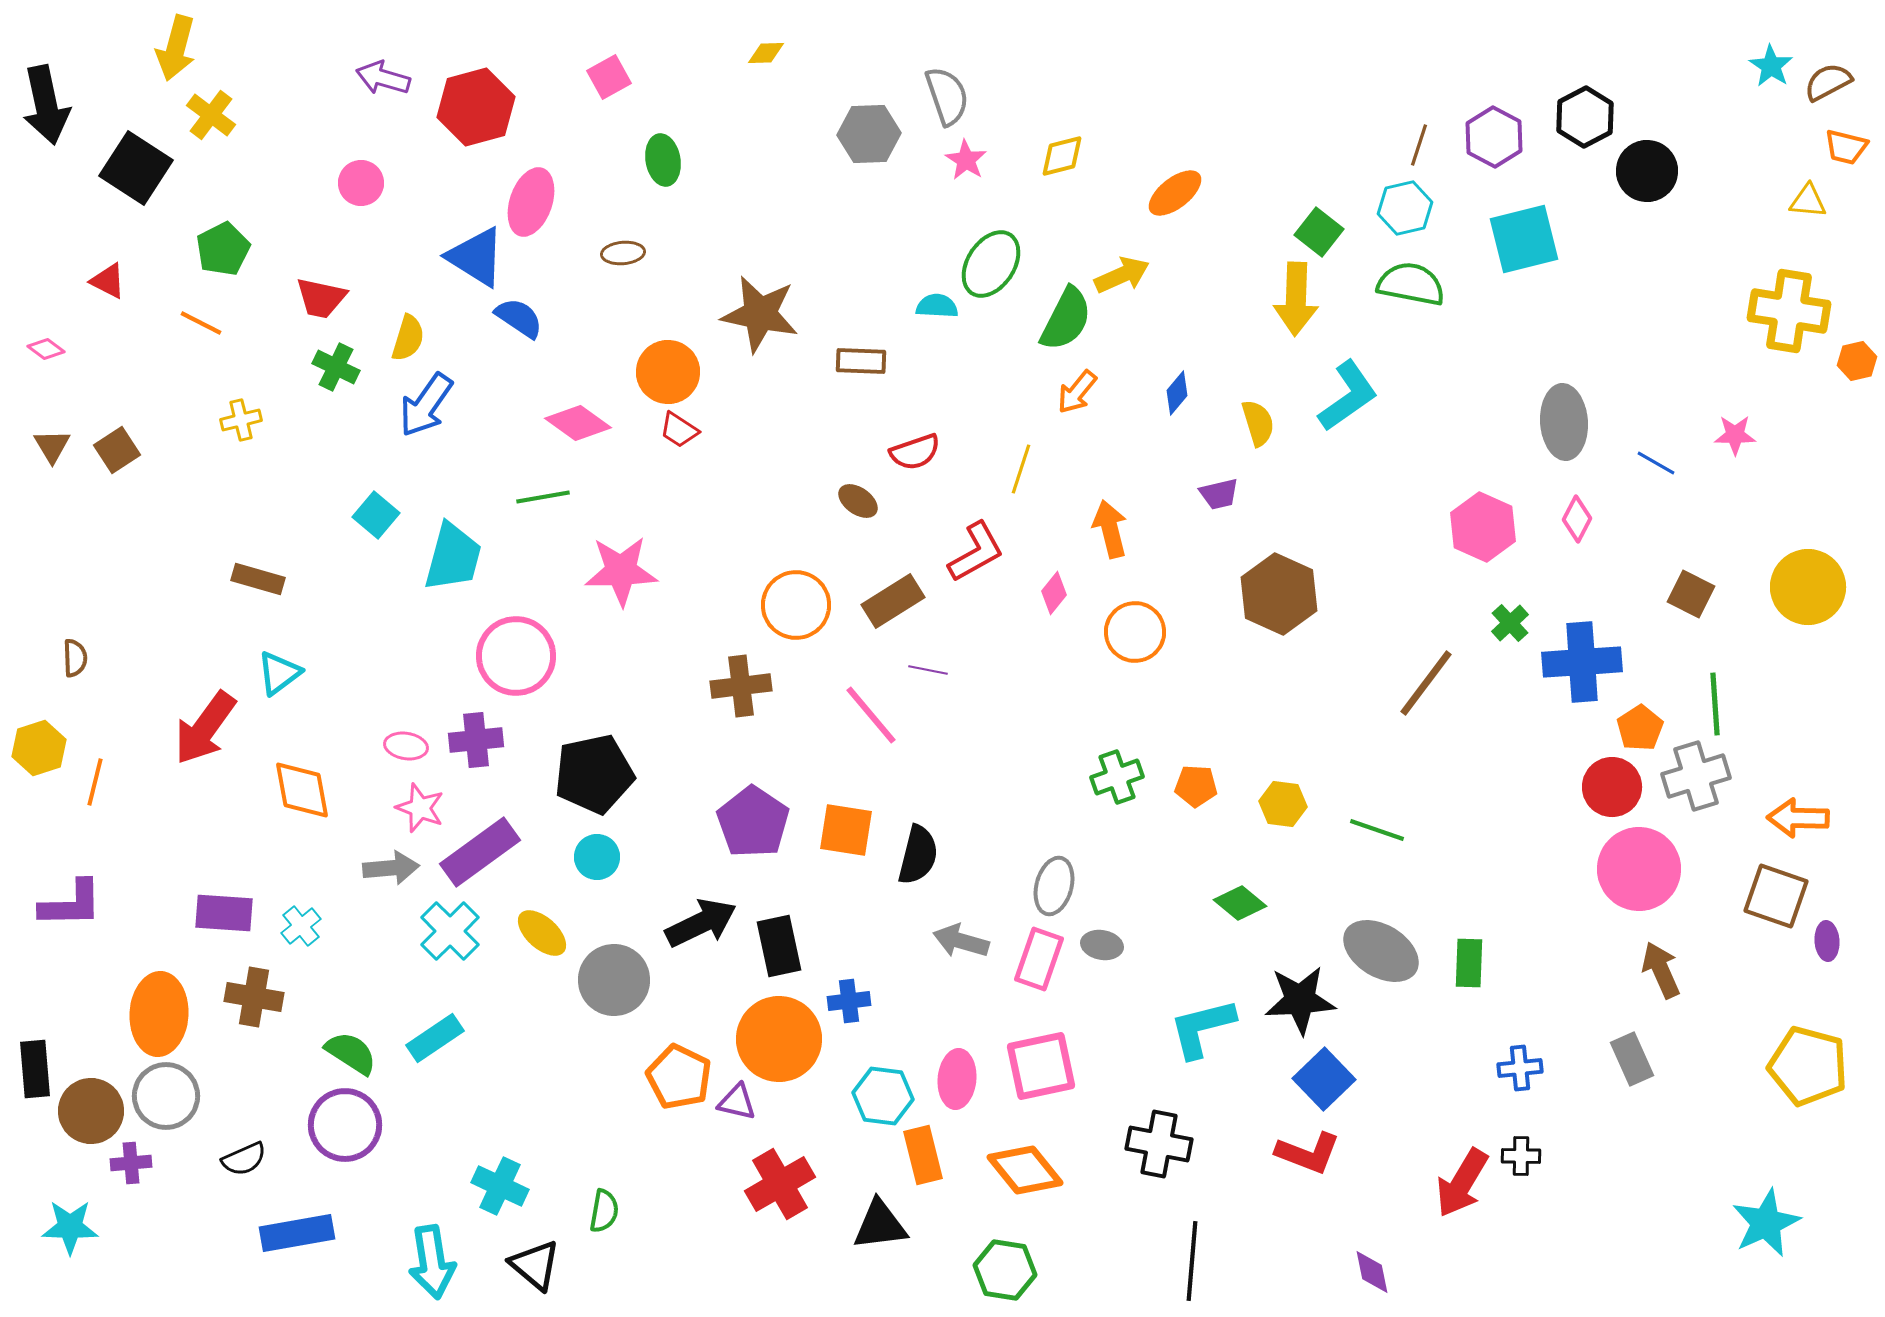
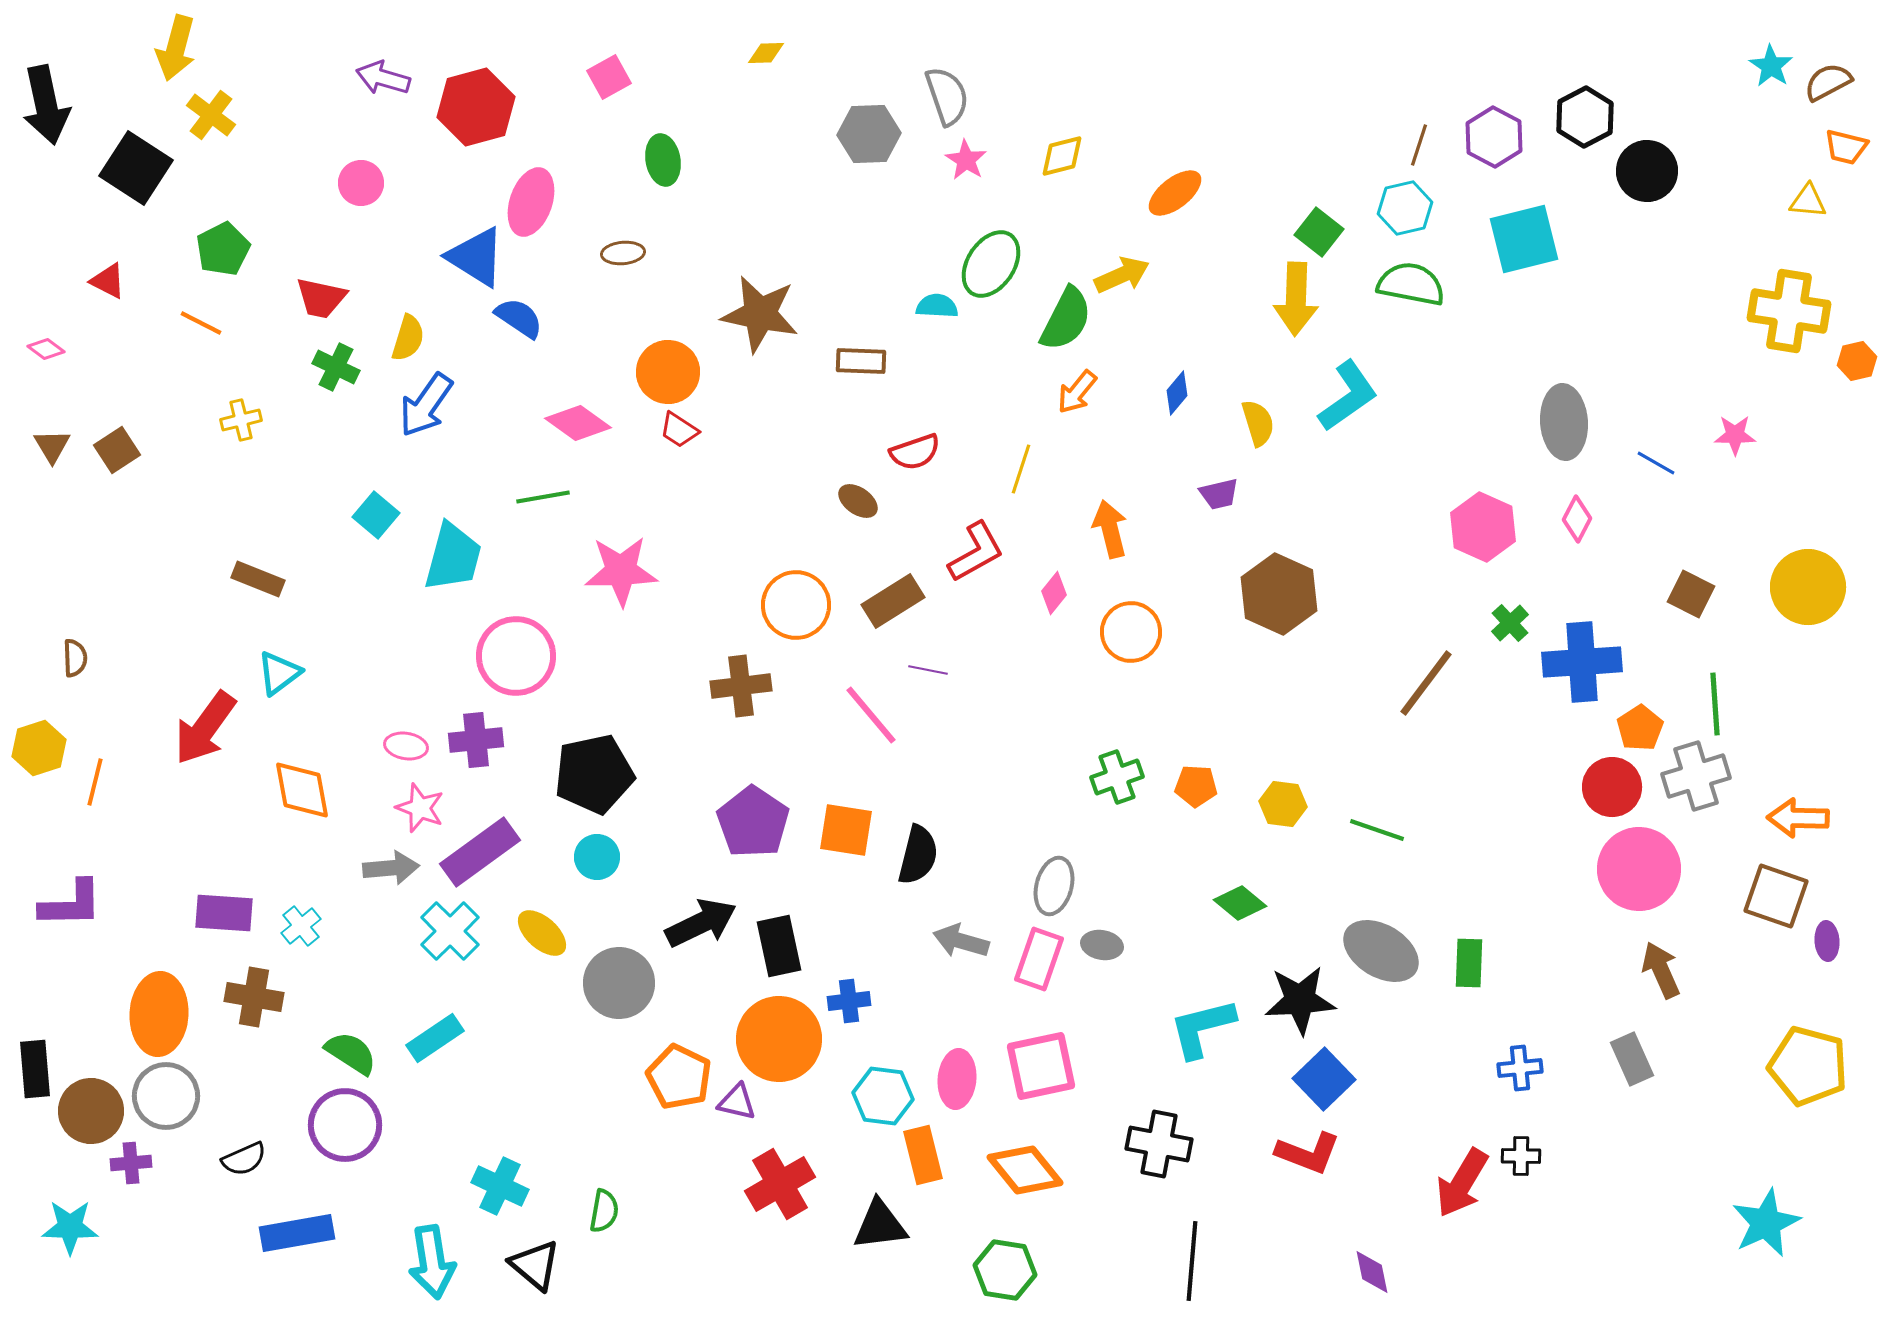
brown rectangle at (258, 579): rotated 6 degrees clockwise
orange circle at (1135, 632): moved 4 px left
gray circle at (614, 980): moved 5 px right, 3 px down
